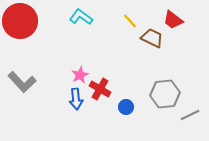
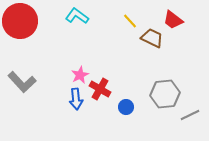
cyan L-shape: moved 4 px left, 1 px up
